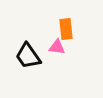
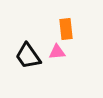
pink triangle: moved 5 px down; rotated 12 degrees counterclockwise
